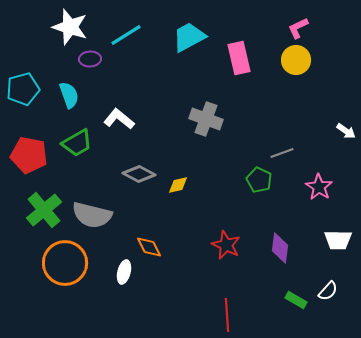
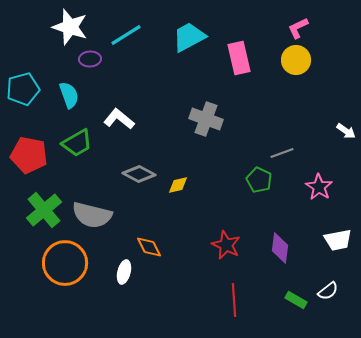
white trapezoid: rotated 12 degrees counterclockwise
white semicircle: rotated 10 degrees clockwise
red line: moved 7 px right, 15 px up
